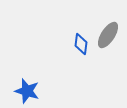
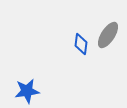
blue star: rotated 25 degrees counterclockwise
